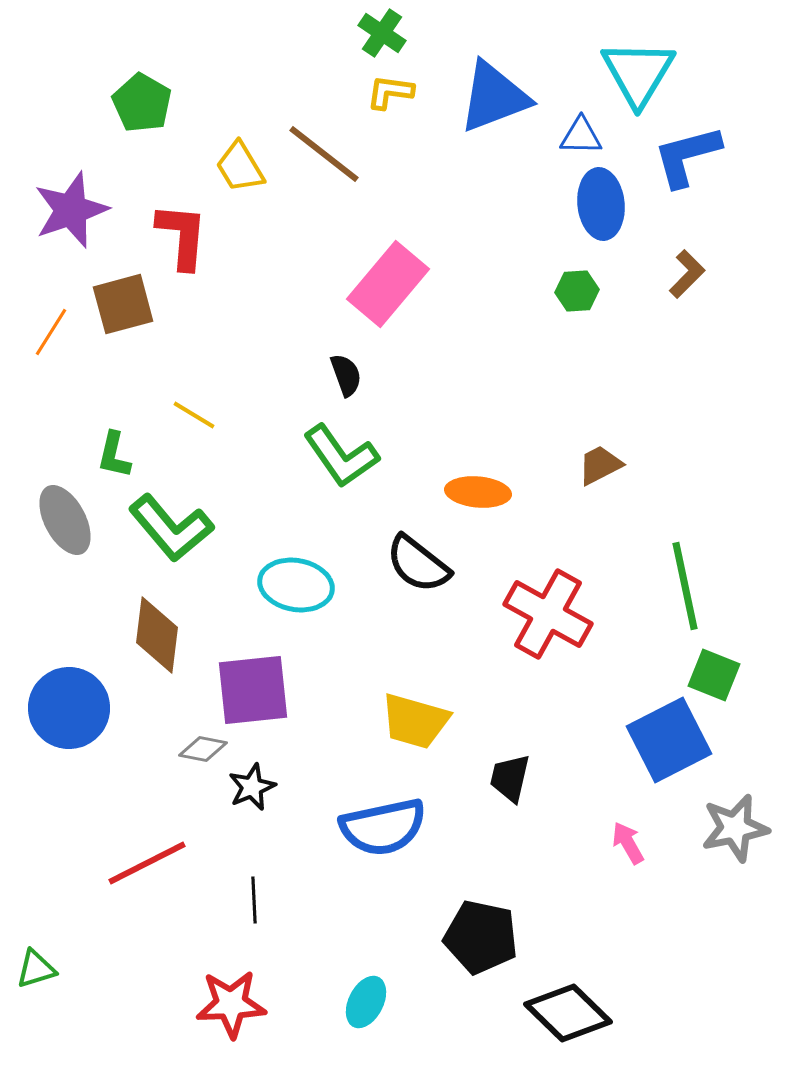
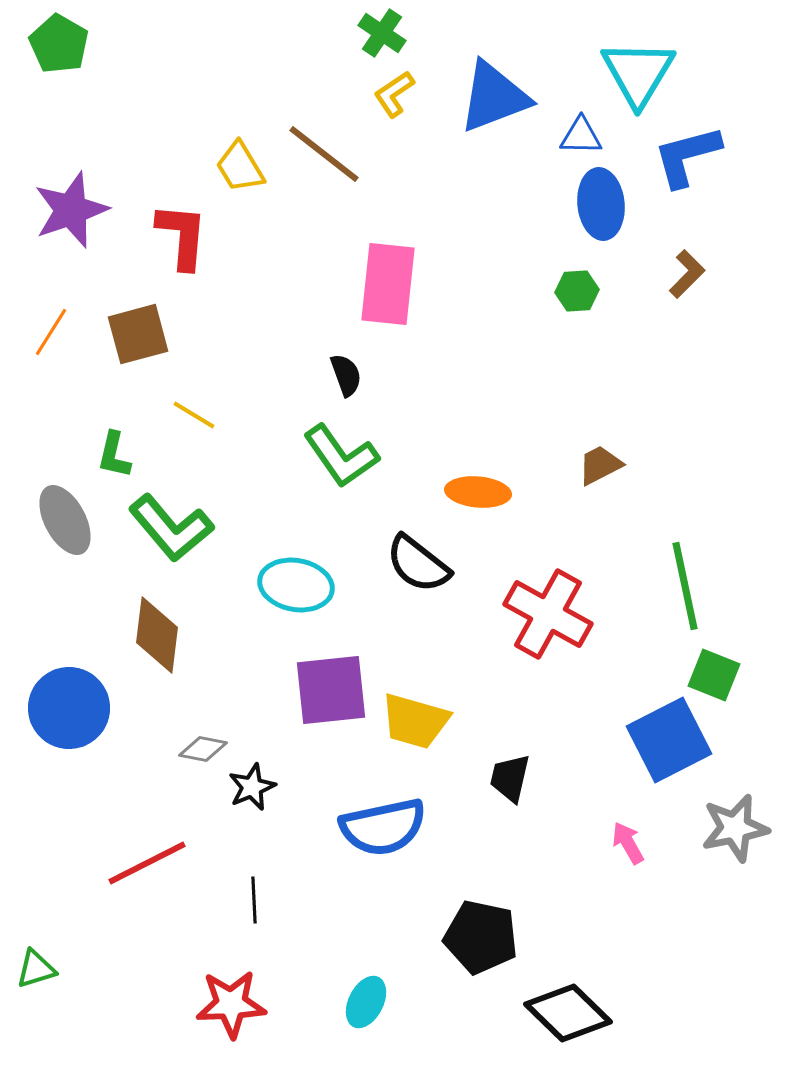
yellow L-shape at (390, 92): moved 4 px right, 2 px down; rotated 42 degrees counterclockwise
green pentagon at (142, 103): moved 83 px left, 59 px up
pink rectangle at (388, 284): rotated 34 degrees counterclockwise
brown square at (123, 304): moved 15 px right, 30 px down
purple square at (253, 690): moved 78 px right
